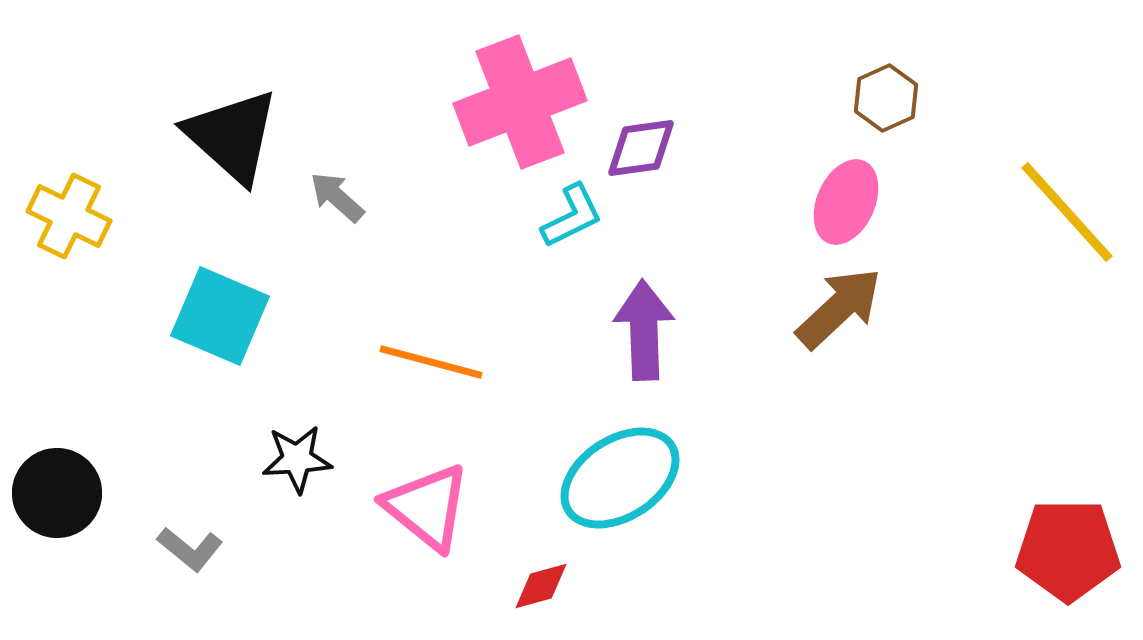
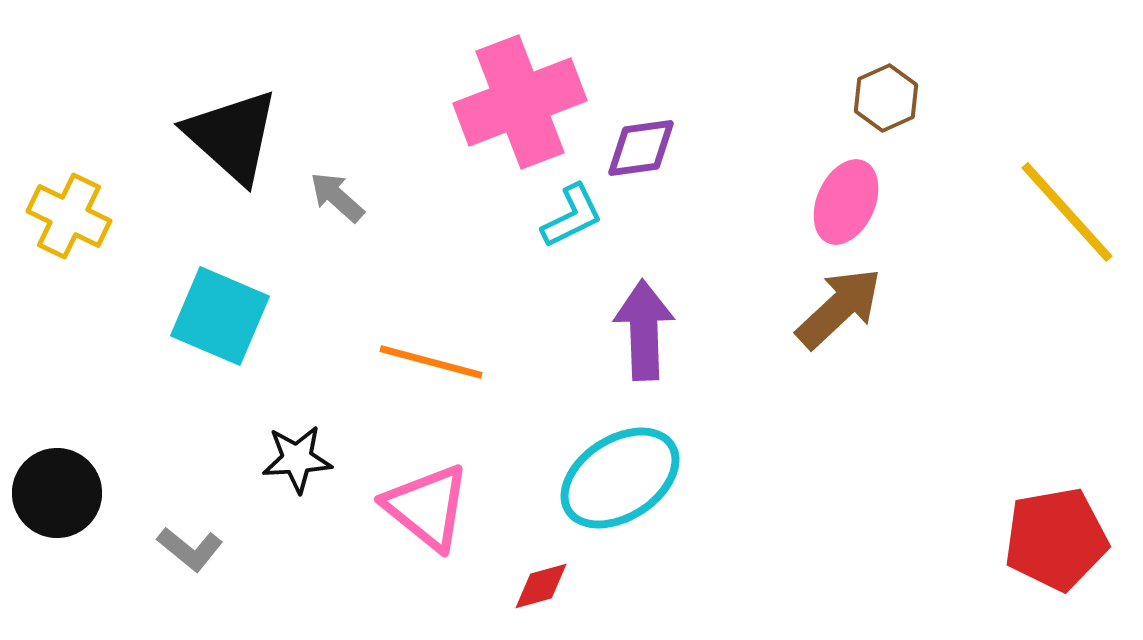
red pentagon: moved 12 px left, 11 px up; rotated 10 degrees counterclockwise
